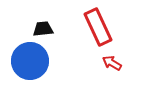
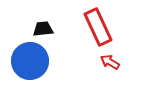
red arrow: moved 2 px left, 1 px up
